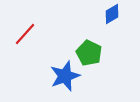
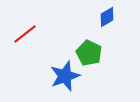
blue diamond: moved 5 px left, 3 px down
red line: rotated 10 degrees clockwise
